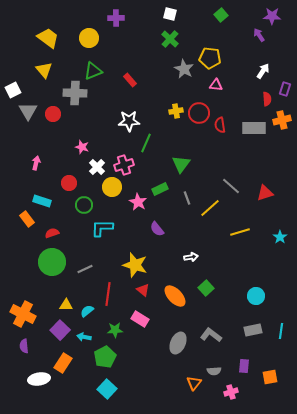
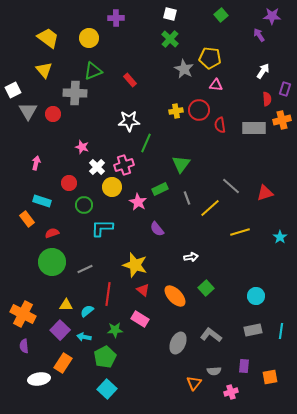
red circle at (199, 113): moved 3 px up
